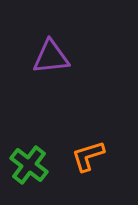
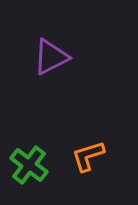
purple triangle: rotated 21 degrees counterclockwise
